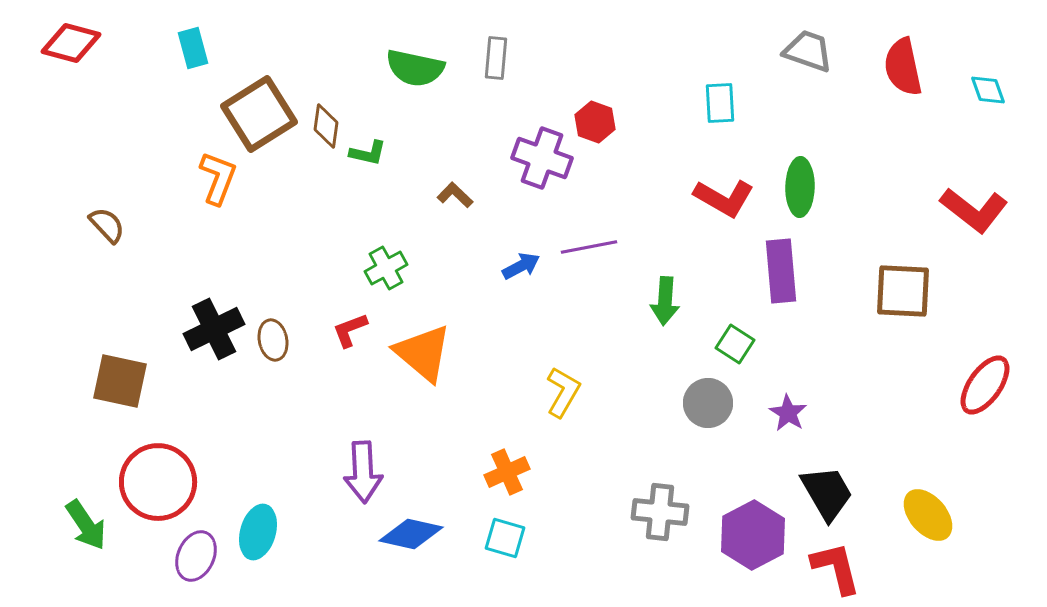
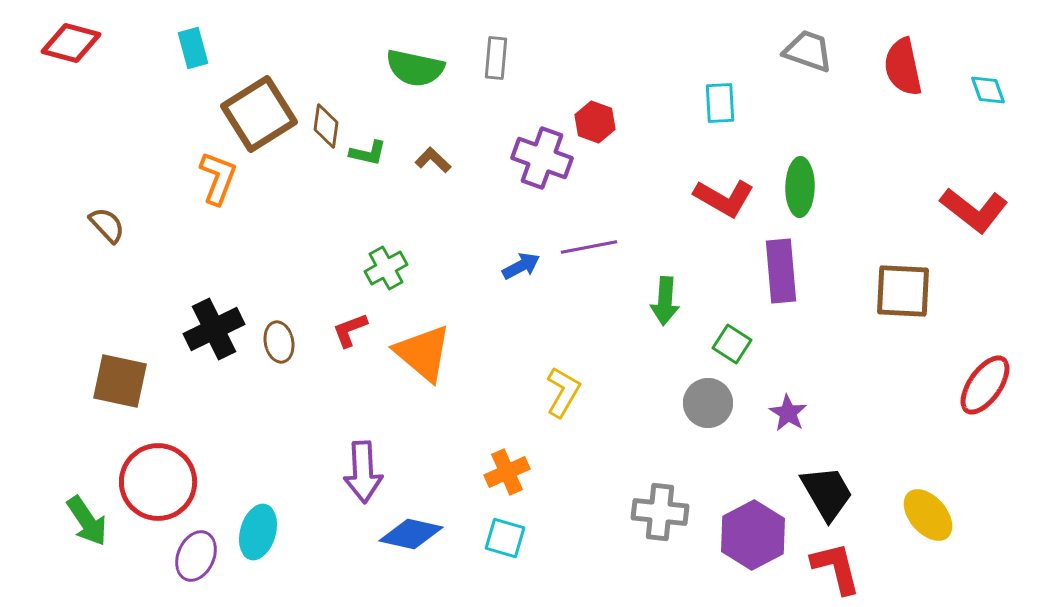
brown L-shape at (455, 195): moved 22 px left, 35 px up
brown ellipse at (273, 340): moved 6 px right, 2 px down
green square at (735, 344): moved 3 px left
green arrow at (86, 525): moved 1 px right, 4 px up
